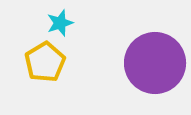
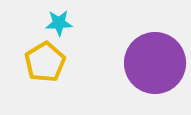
cyan star: moved 1 px left; rotated 16 degrees clockwise
